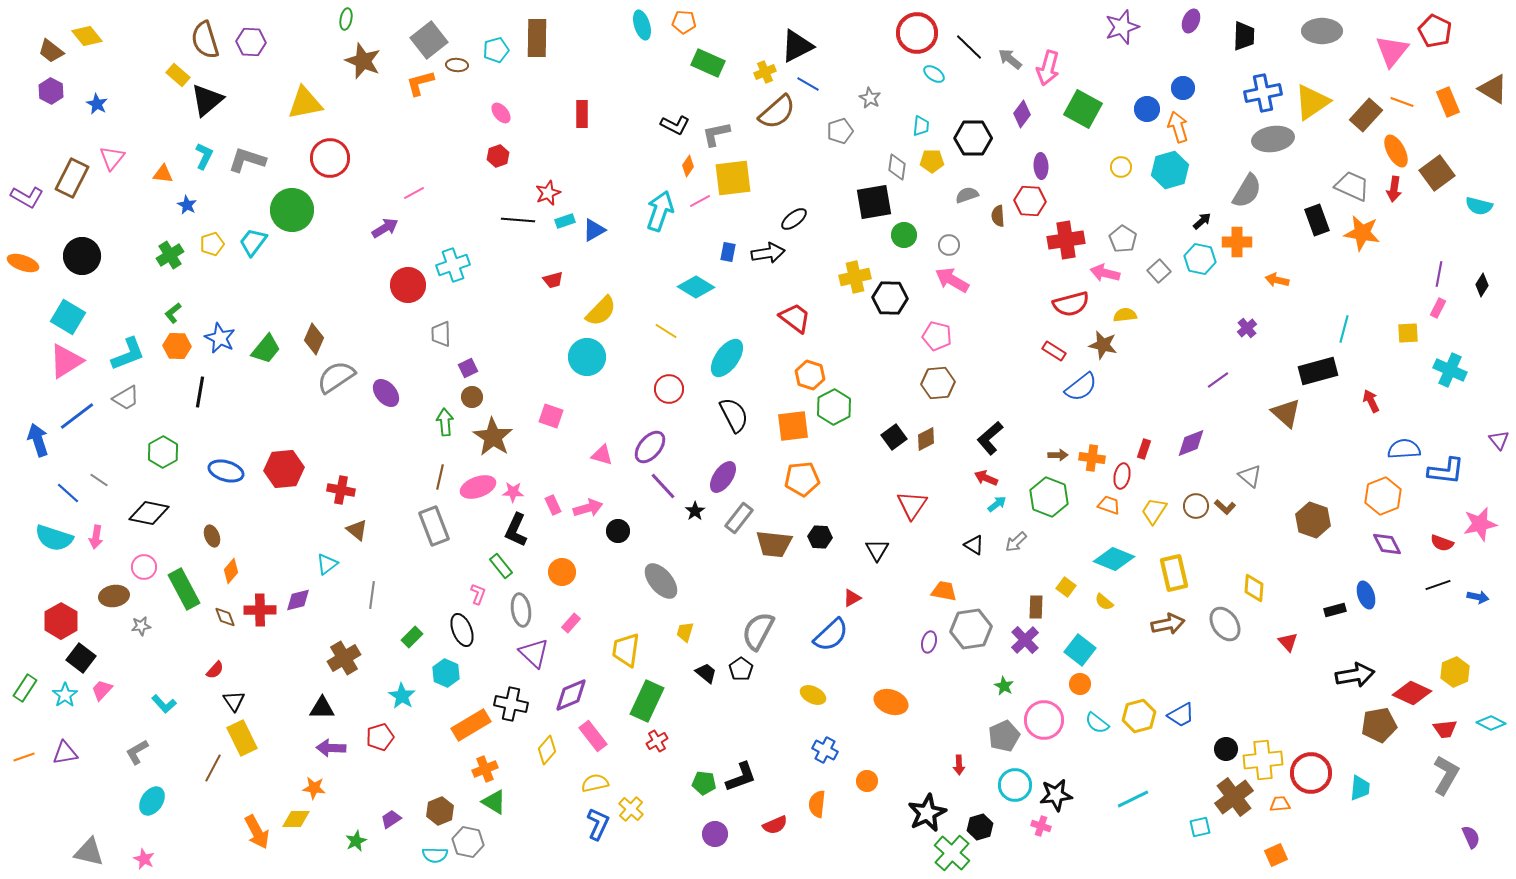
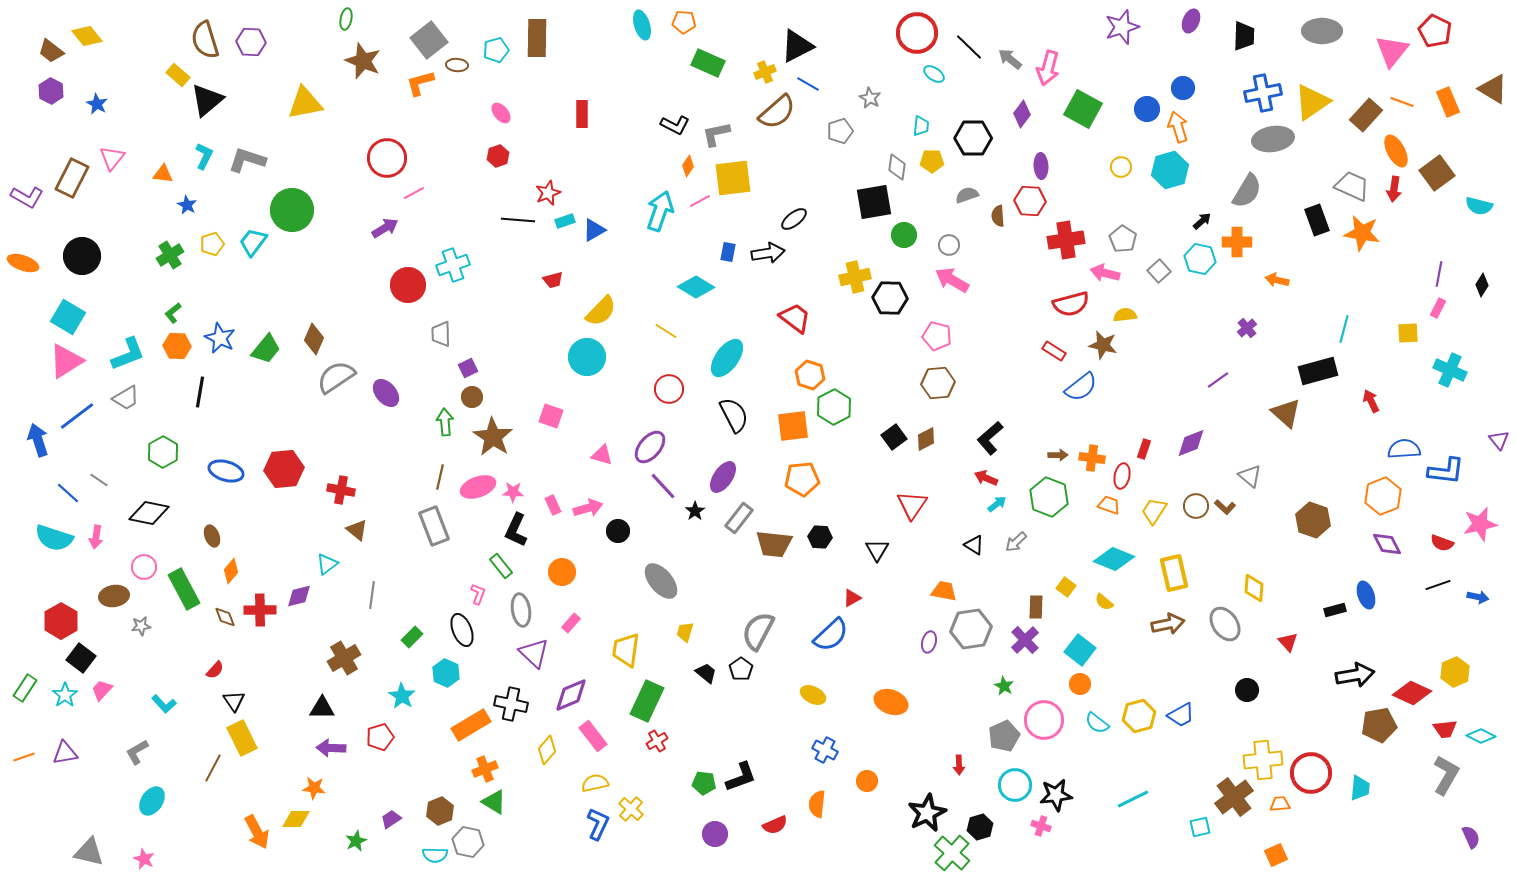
red circle at (330, 158): moved 57 px right
purple diamond at (298, 600): moved 1 px right, 4 px up
cyan diamond at (1491, 723): moved 10 px left, 13 px down
black circle at (1226, 749): moved 21 px right, 59 px up
